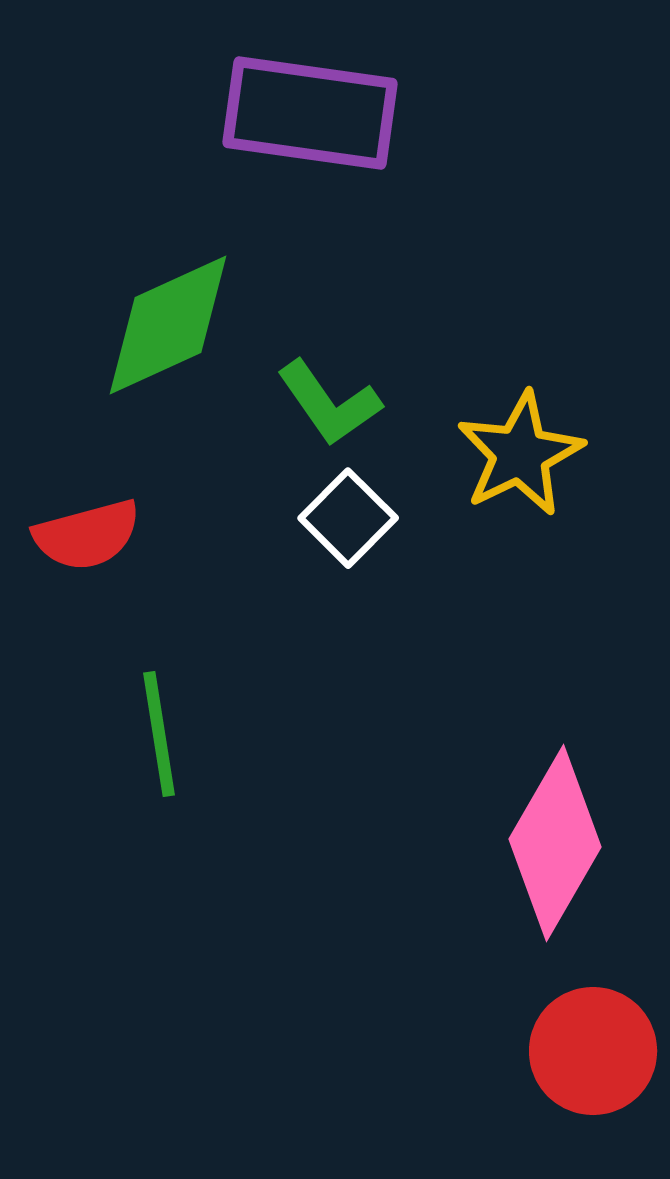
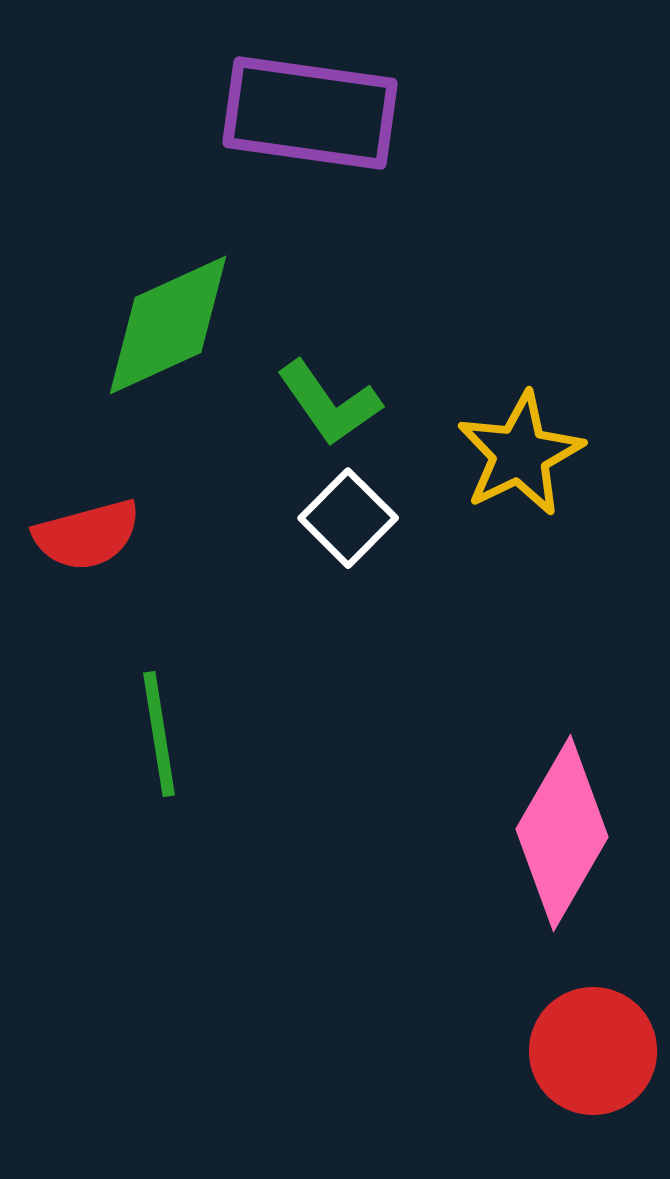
pink diamond: moved 7 px right, 10 px up
